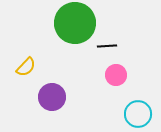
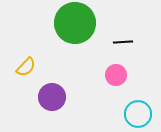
black line: moved 16 px right, 4 px up
